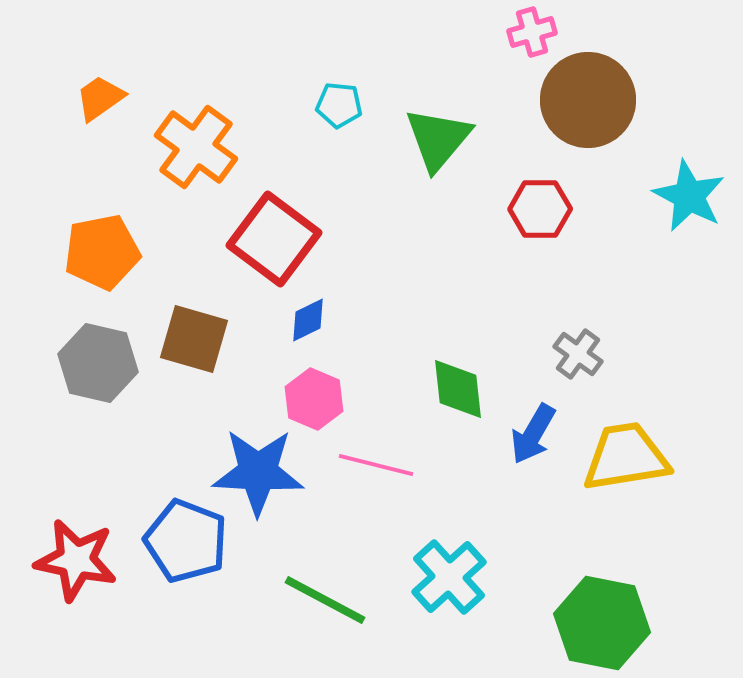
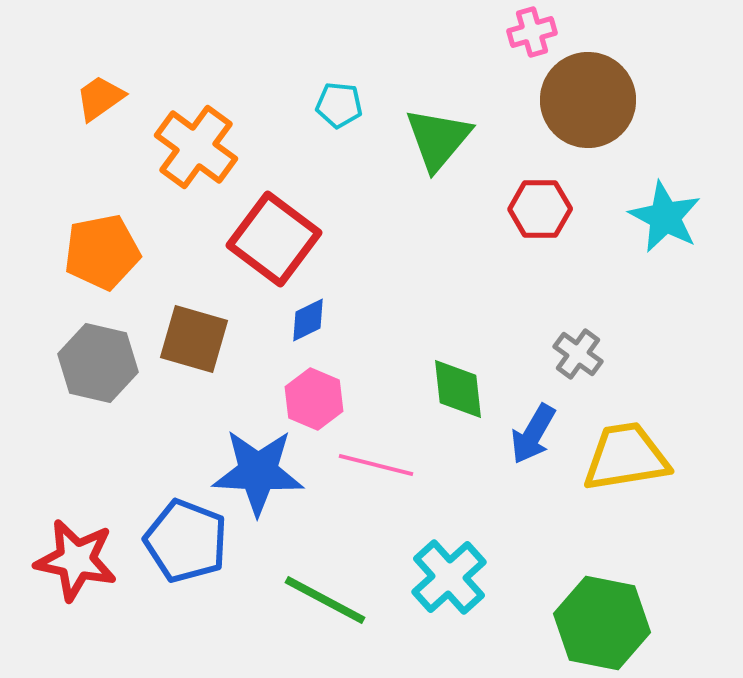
cyan star: moved 24 px left, 21 px down
